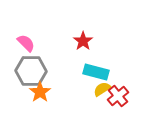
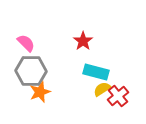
orange star: rotated 15 degrees clockwise
